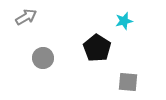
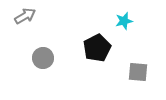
gray arrow: moved 1 px left, 1 px up
black pentagon: rotated 12 degrees clockwise
gray square: moved 10 px right, 10 px up
